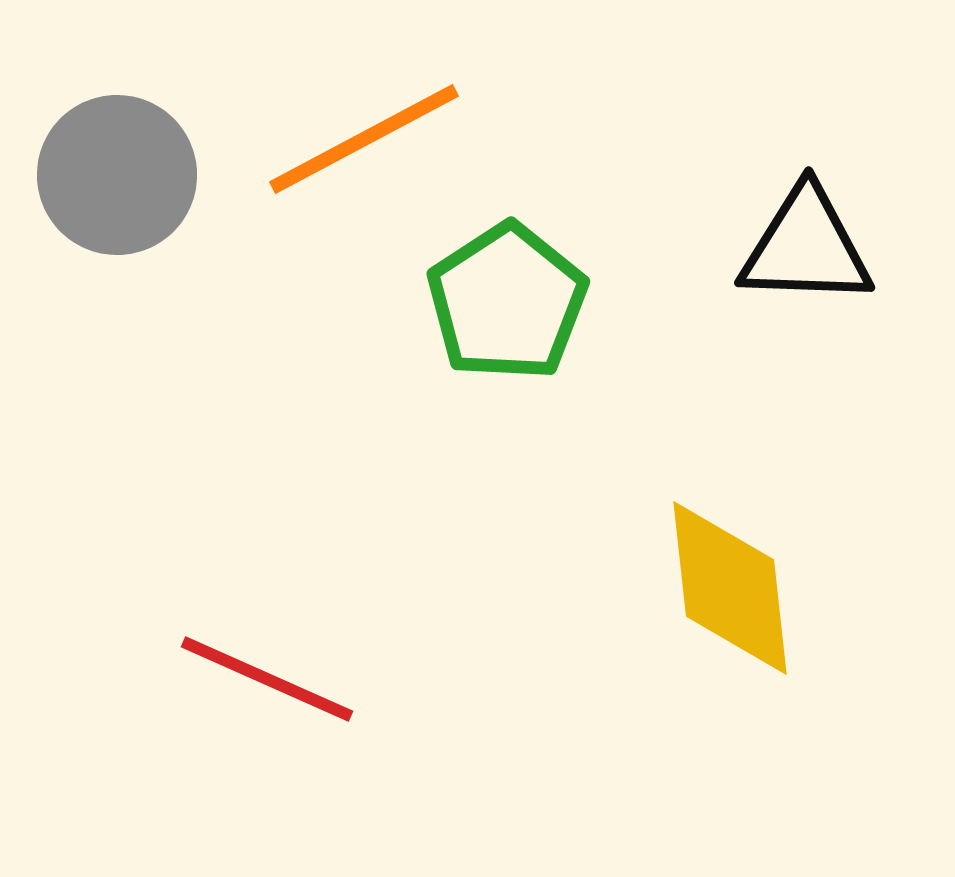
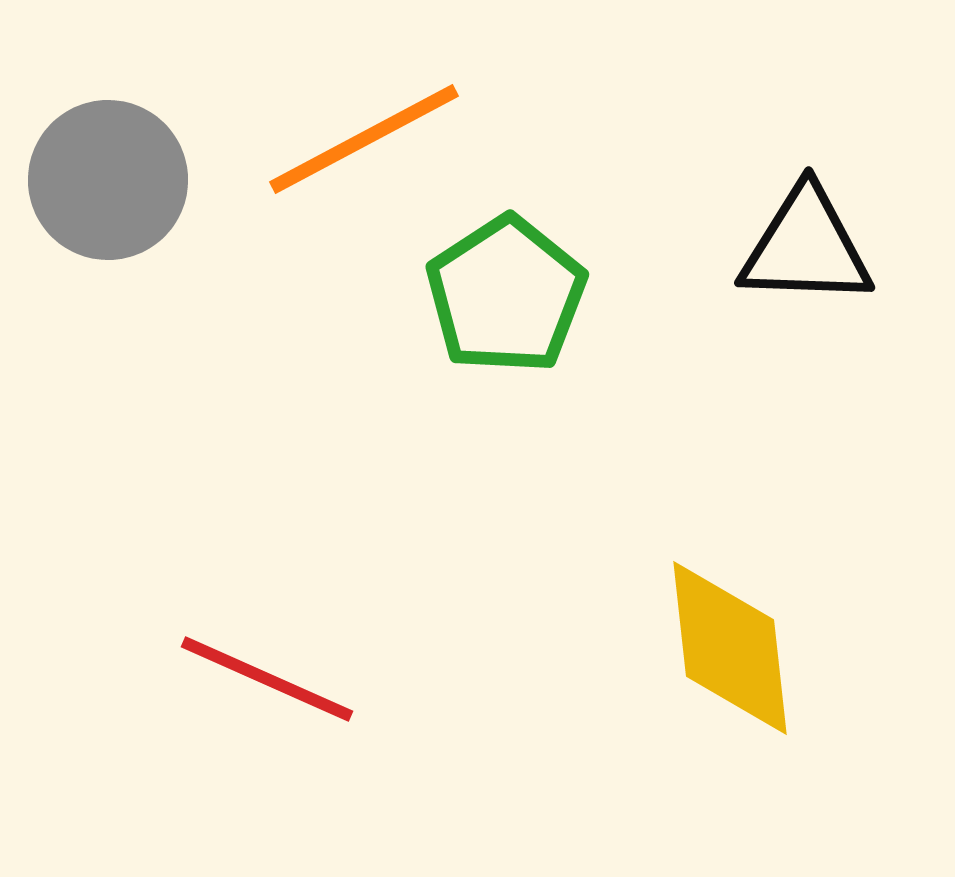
gray circle: moved 9 px left, 5 px down
green pentagon: moved 1 px left, 7 px up
yellow diamond: moved 60 px down
